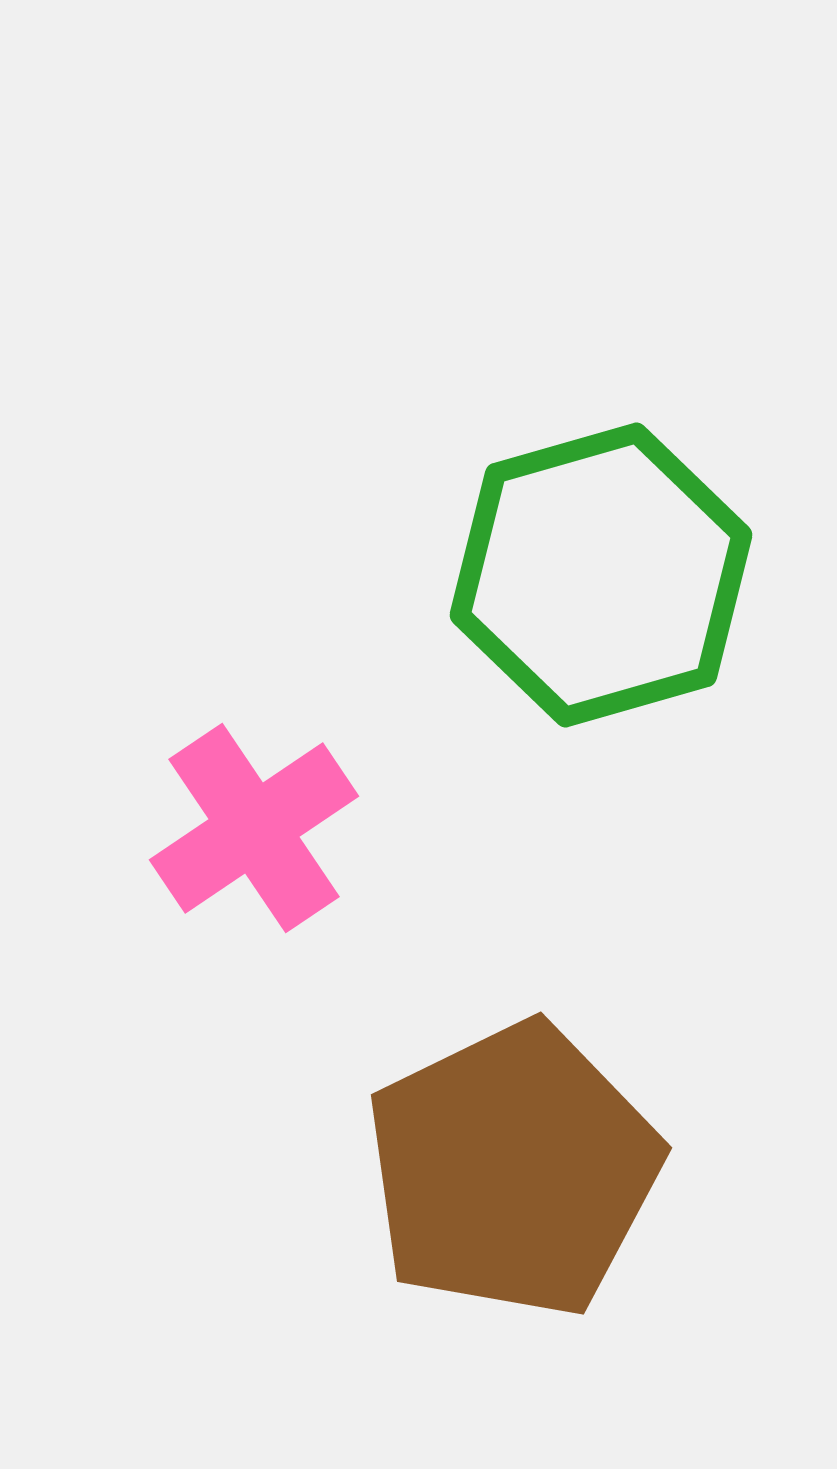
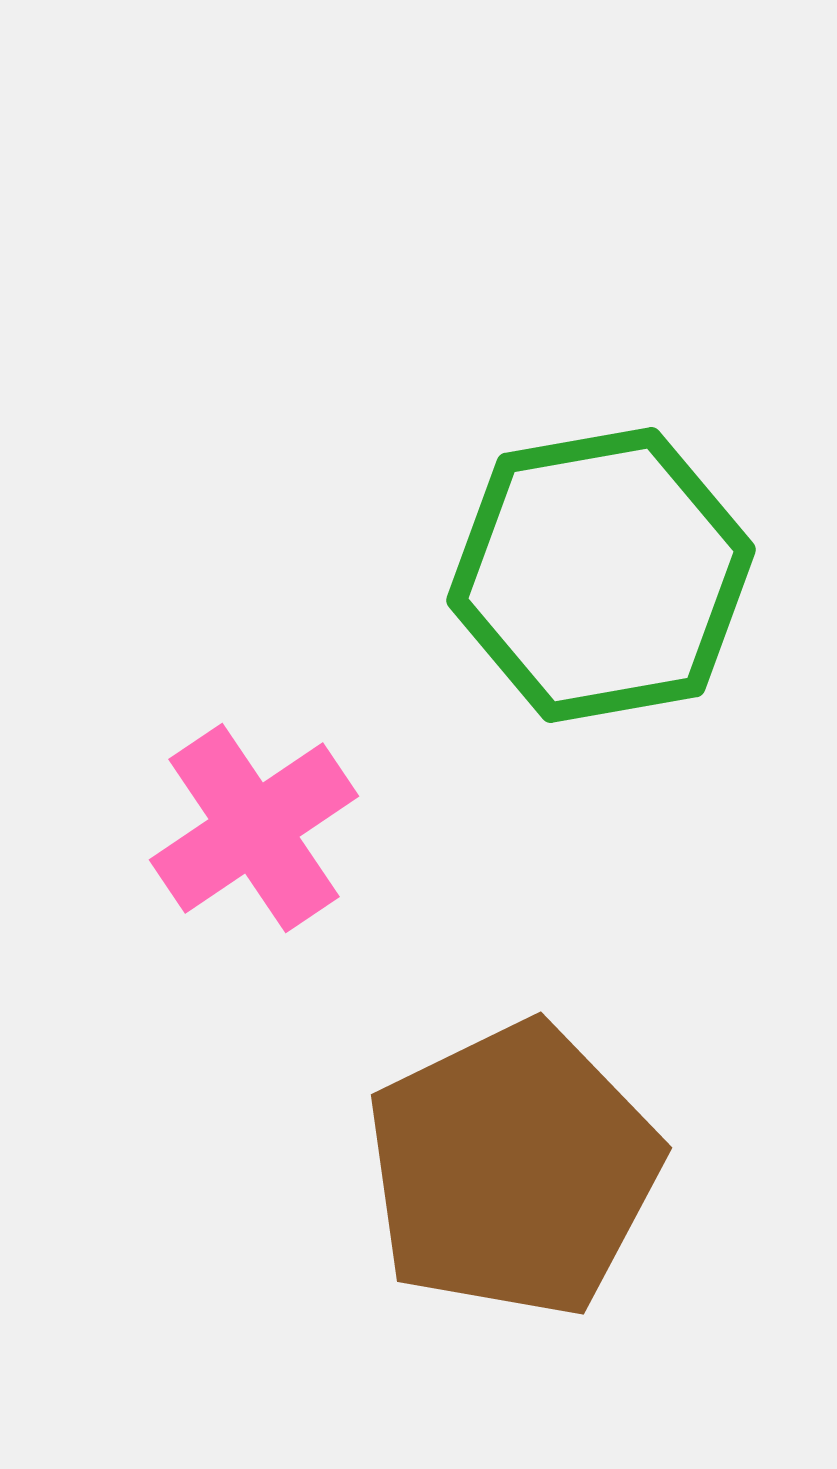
green hexagon: rotated 6 degrees clockwise
